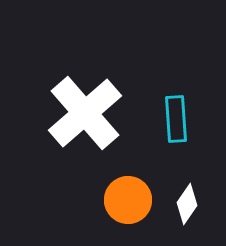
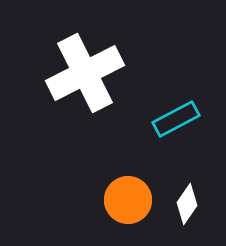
white cross: moved 40 px up; rotated 14 degrees clockwise
cyan rectangle: rotated 66 degrees clockwise
